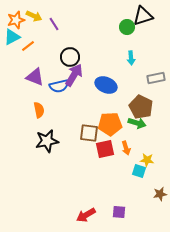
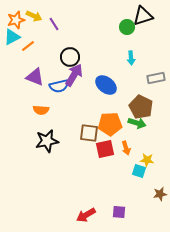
blue ellipse: rotated 15 degrees clockwise
orange semicircle: moved 2 px right; rotated 105 degrees clockwise
